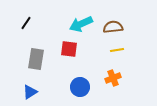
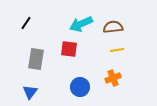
blue triangle: rotated 21 degrees counterclockwise
